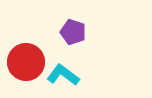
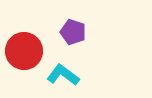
red circle: moved 2 px left, 11 px up
